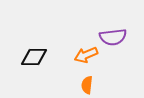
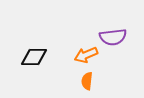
orange semicircle: moved 4 px up
